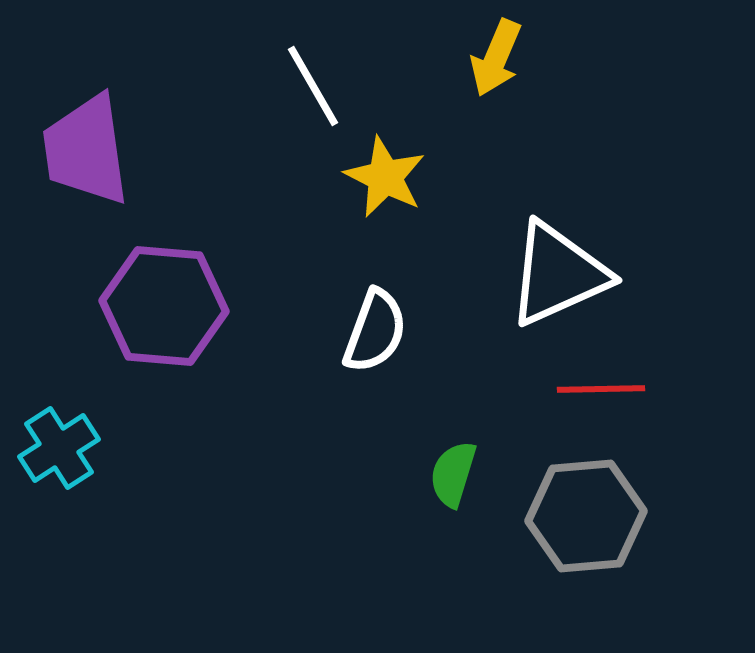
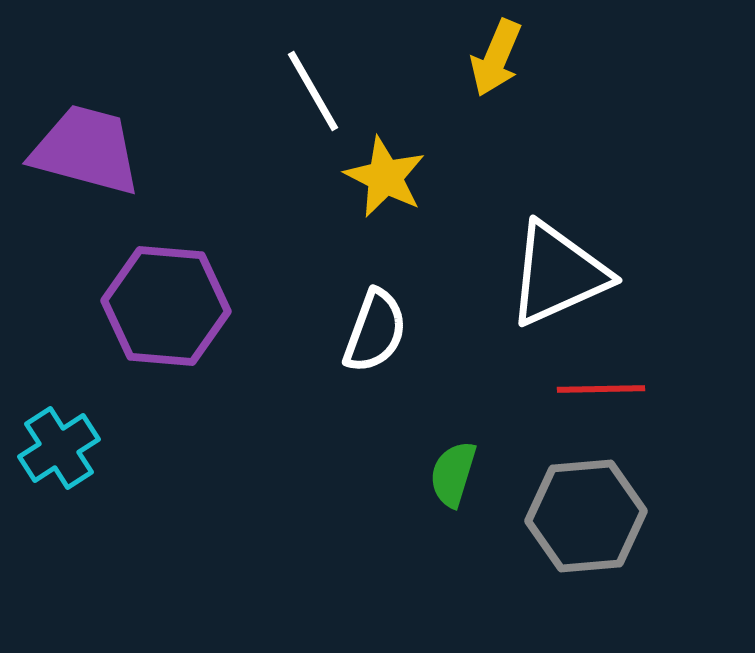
white line: moved 5 px down
purple trapezoid: rotated 113 degrees clockwise
purple hexagon: moved 2 px right
